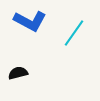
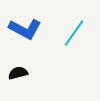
blue L-shape: moved 5 px left, 8 px down
